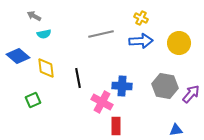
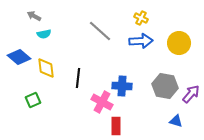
gray line: moved 1 px left, 3 px up; rotated 55 degrees clockwise
blue diamond: moved 1 px right, 1 px down
black line: rotated 18 degrees clockwise
blue triangle: moved 9 px up; rotated 24 degrees clockwise
